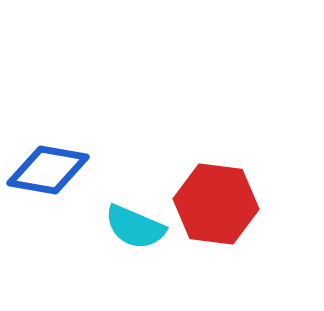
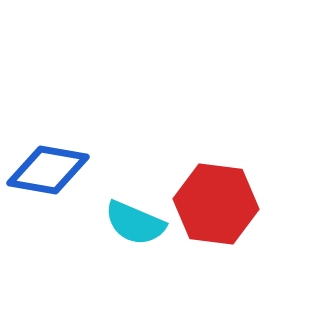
cyan semicircle: moved 4 px up
